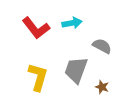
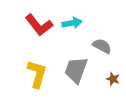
red L-shape: moved 3 px right, 3 px up
yellow L-shape: moved 1 px left, 3 px up
brown star: moved 11 px right, 8 px up
